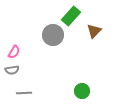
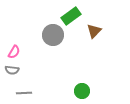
green rectangle: rotated 12 degrees clockwise
gray semicircle: rotated 16 degrees clockwise
